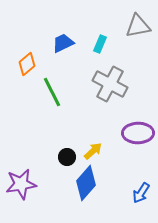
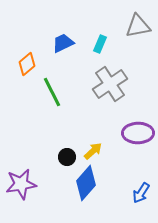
gray cross: rotated 28 degrees clockwise
